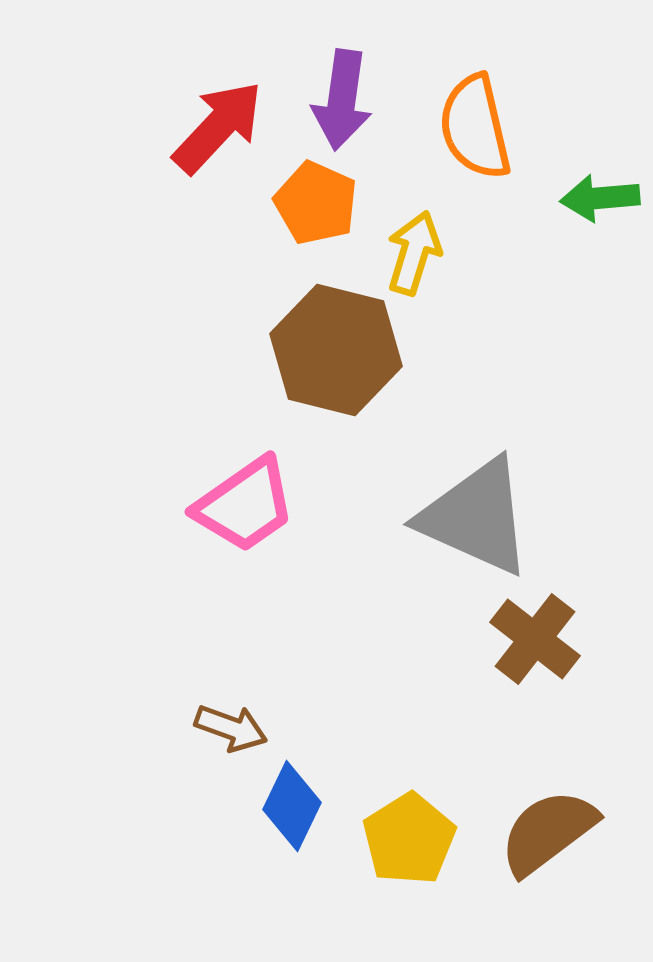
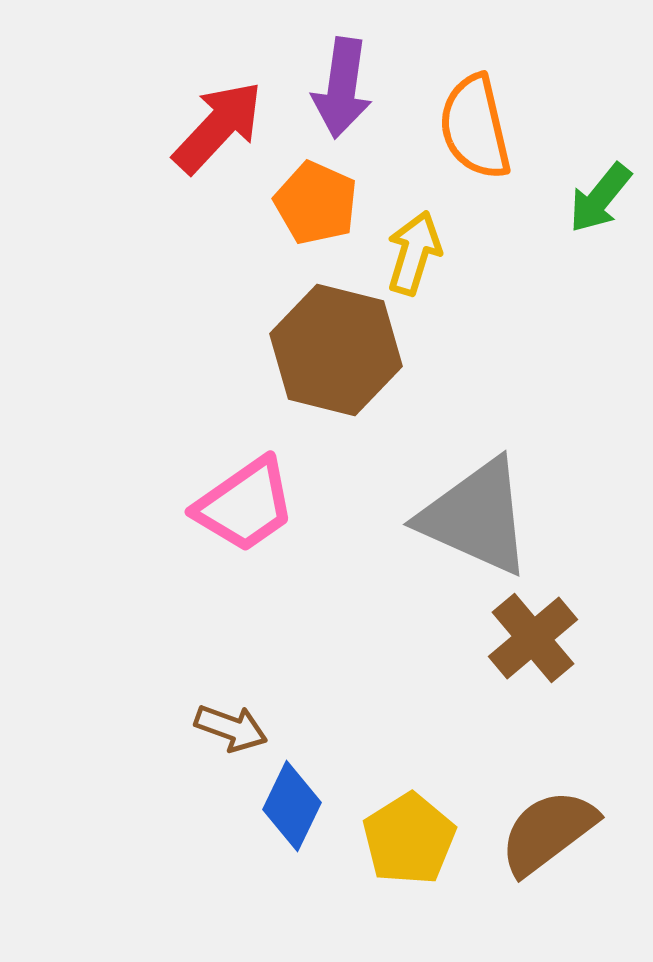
purple arrow: moved 12 px up
green arrow: rotated 46 degrees counterclockwise
brown cross: moved 2 px left, 1 px up; rotated 12 degrees clockwise
